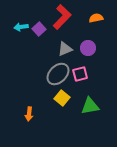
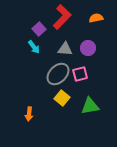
cyan arrow: moved 13 px right, 20 px down; rotated 120 degrees counterclockwise
gray triangle: rotated 28 degrees clockwise
